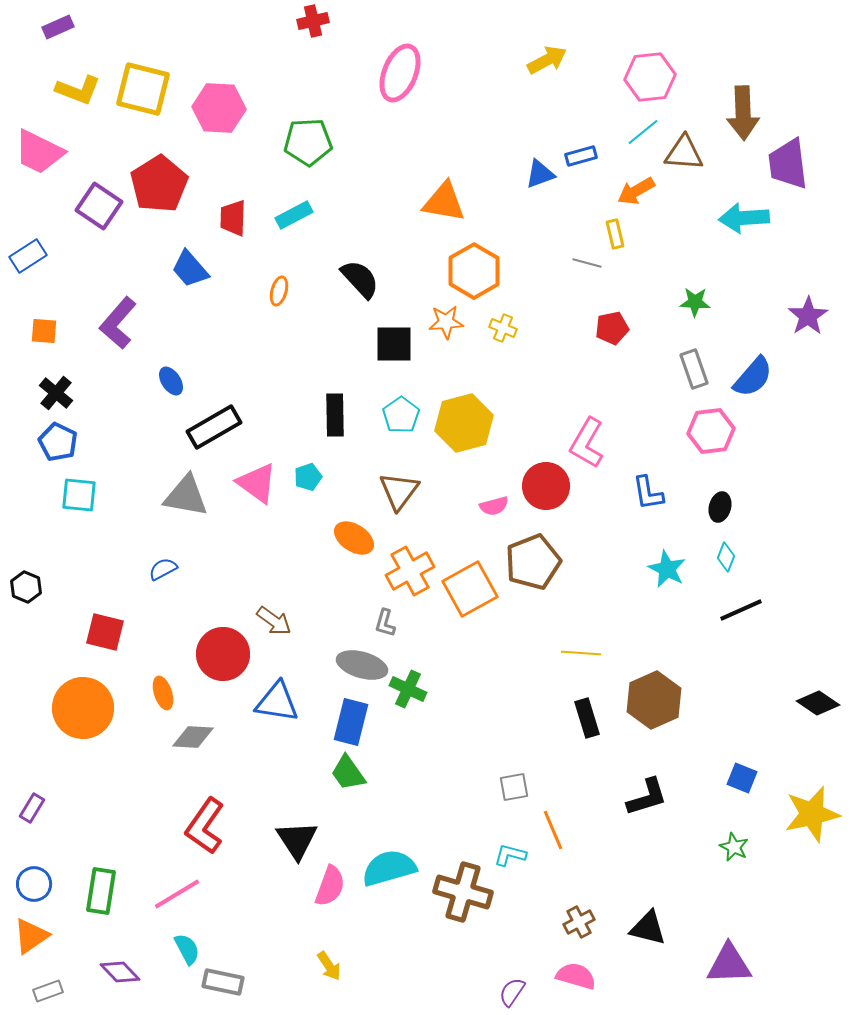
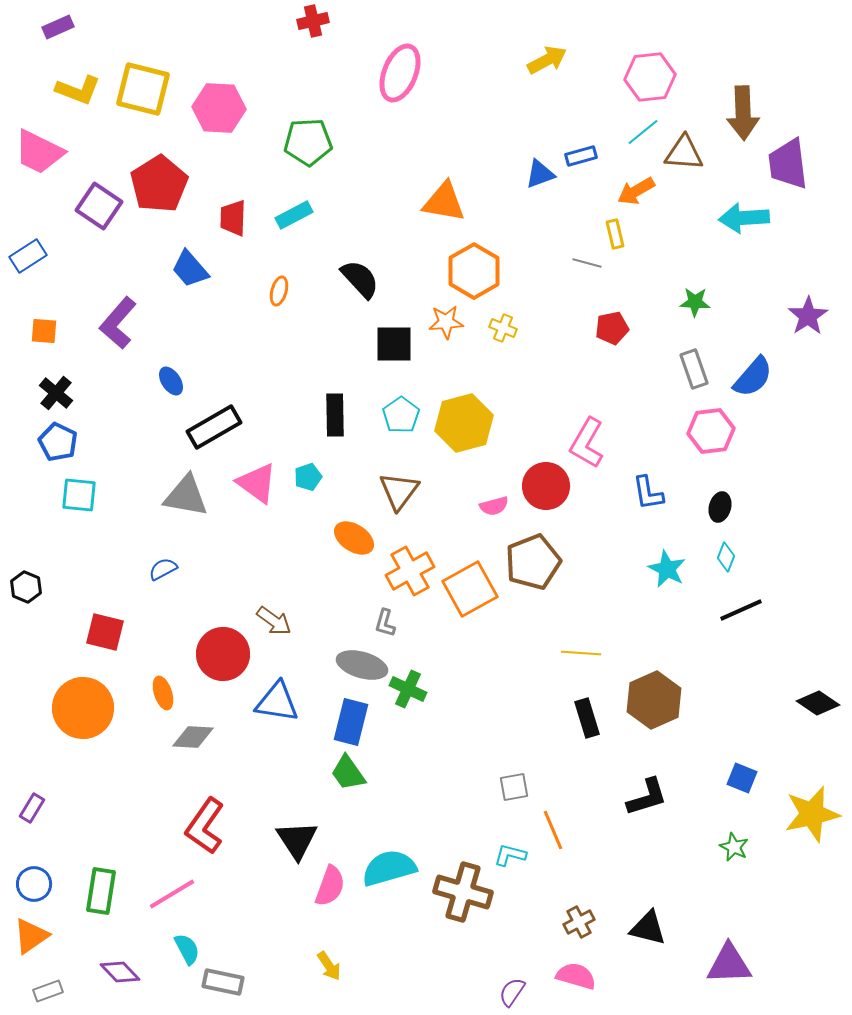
pink line at (177, 894): moved 5 px left
